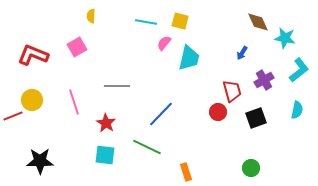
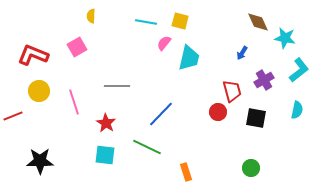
yellow circle: moved 7 px right, 9 px up
black square: rotated 30 degrees clockwise
